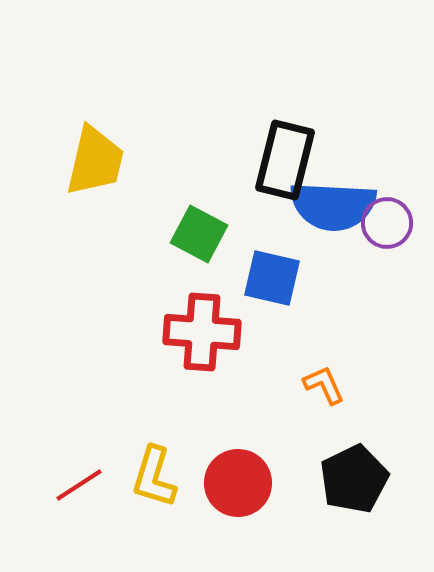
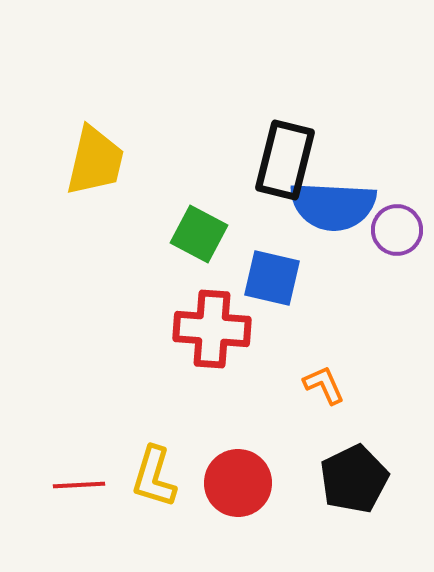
purple circle: moved 10 px right, 7 px down
red cross: moved 10 px right, 3 px up
red line: rotated 30 degrees clockwise
